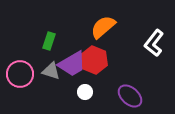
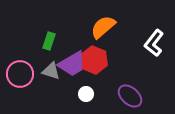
white circle: moved 1 px right, 2 px down
